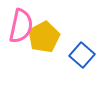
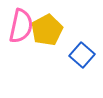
yellow pentagon: moved 3 px right, 7 px up
